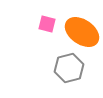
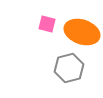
orange ellipse: rotated 16 degrees counterclockwise
